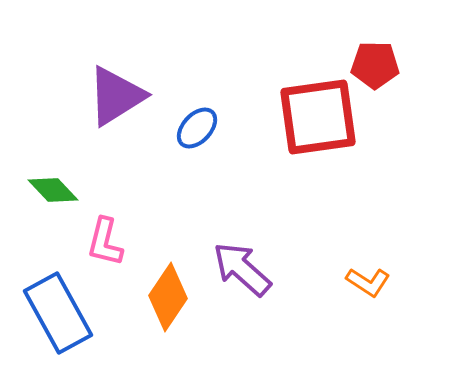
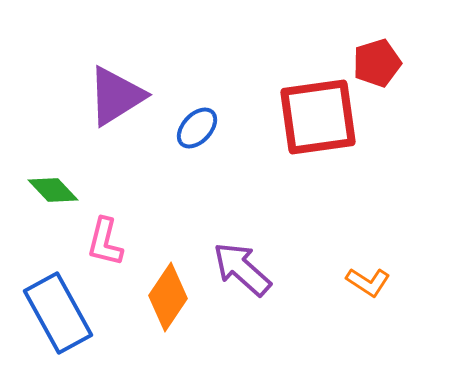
red pentagon: moved 2 px right, 2 px up; rotated 18 degrees counterclockwise
